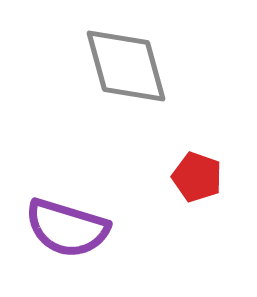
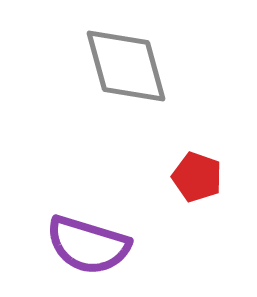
purple semicircle: moved 21 px right, 17 px down
